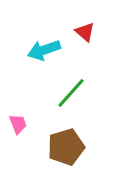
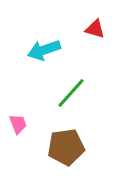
red triangle: moved 10 px right, 3 px up; rotated 25 degrees counterclockwise
brown pentagon: rotated 9 degrees clockwise
